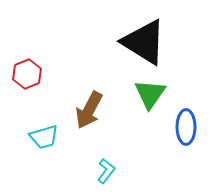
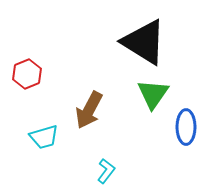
green triangle: moved 3 px right
